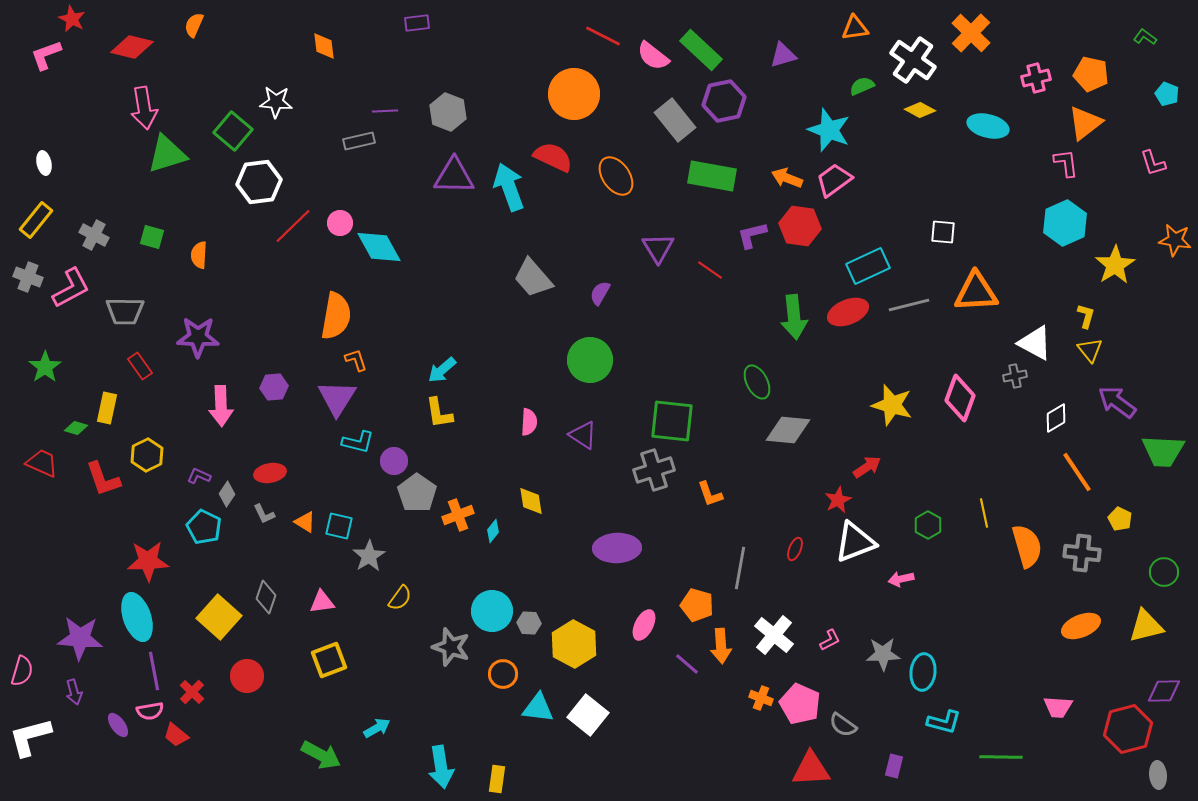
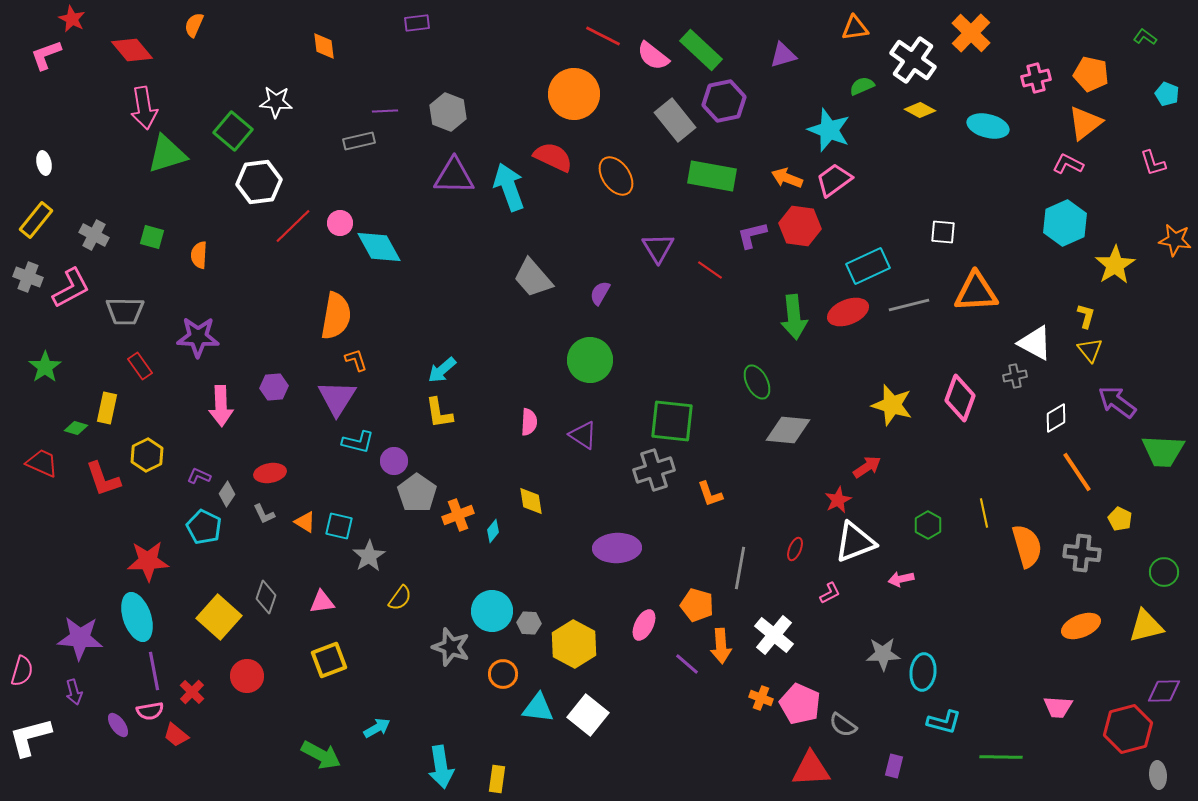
red diamond at (132, 47): moved 3 px down; rotated 36 degrees clockwise
pink L-shape at (1066, 163): moved 2 px right, 1 px down; rotated 56 degrees counterclockwise
pink L-shape at (830, 640): moved 47 px up
